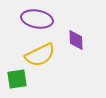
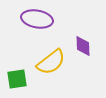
purple diamond: moved 7 px right, 6 px down
yellow semicircle: moved 11 px right, 7 px down; rotated 12 degrees counterclockwise
